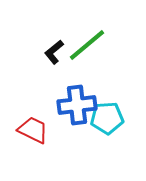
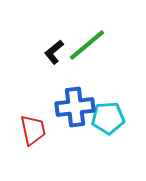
blue cross: moved 2 px left, 2 px down
cyan pentagon: moved 1 px right
red trapezoid: rotated 52 degrees clockwise
